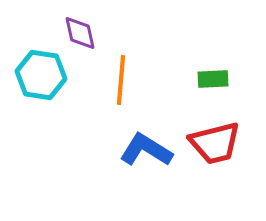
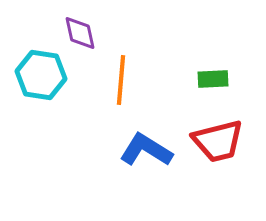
red trapezoid: moved 3 px right, 2 px up
